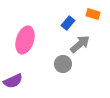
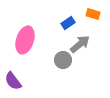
blue rectangle: rotated 16 degrees clockwise
gray circle: moved 4 px up
purple semicircle: rotated 78 degrees clockwise
